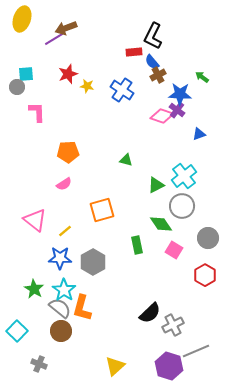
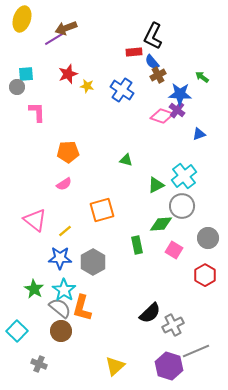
green diamond at (161, 224): rotated 60 degrees counterclockwise
